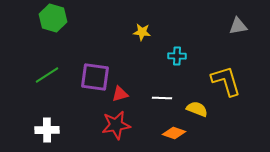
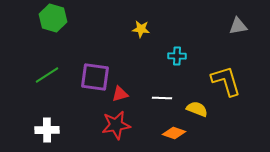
yellow star: moved 1 px left, 3 px up
